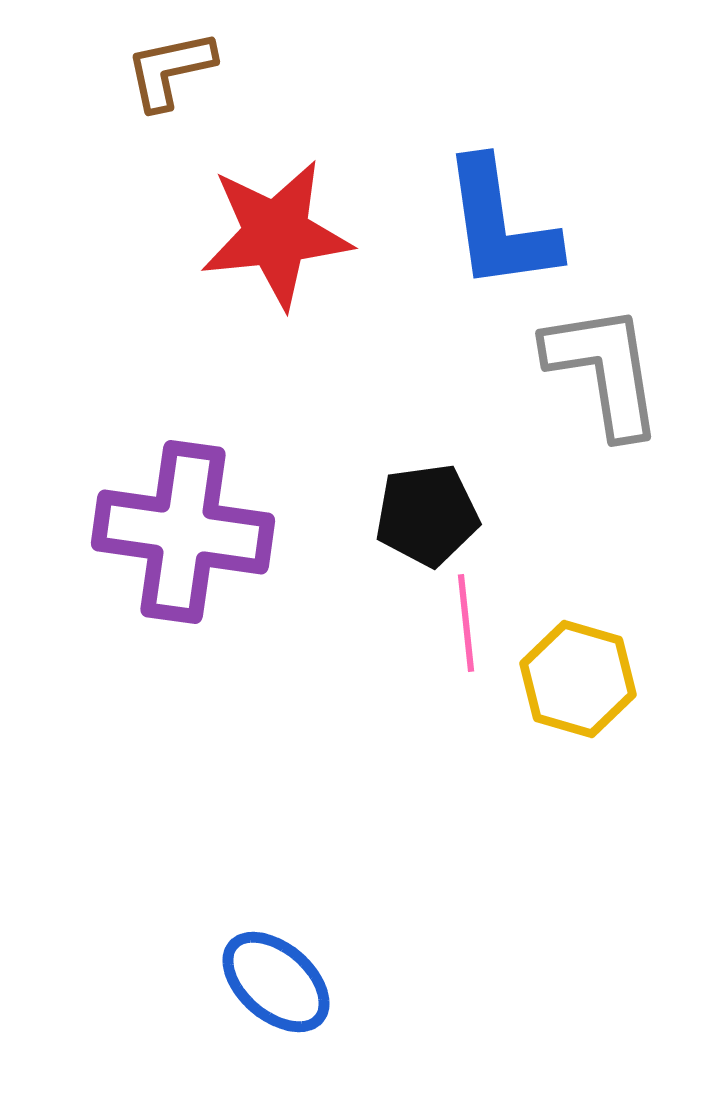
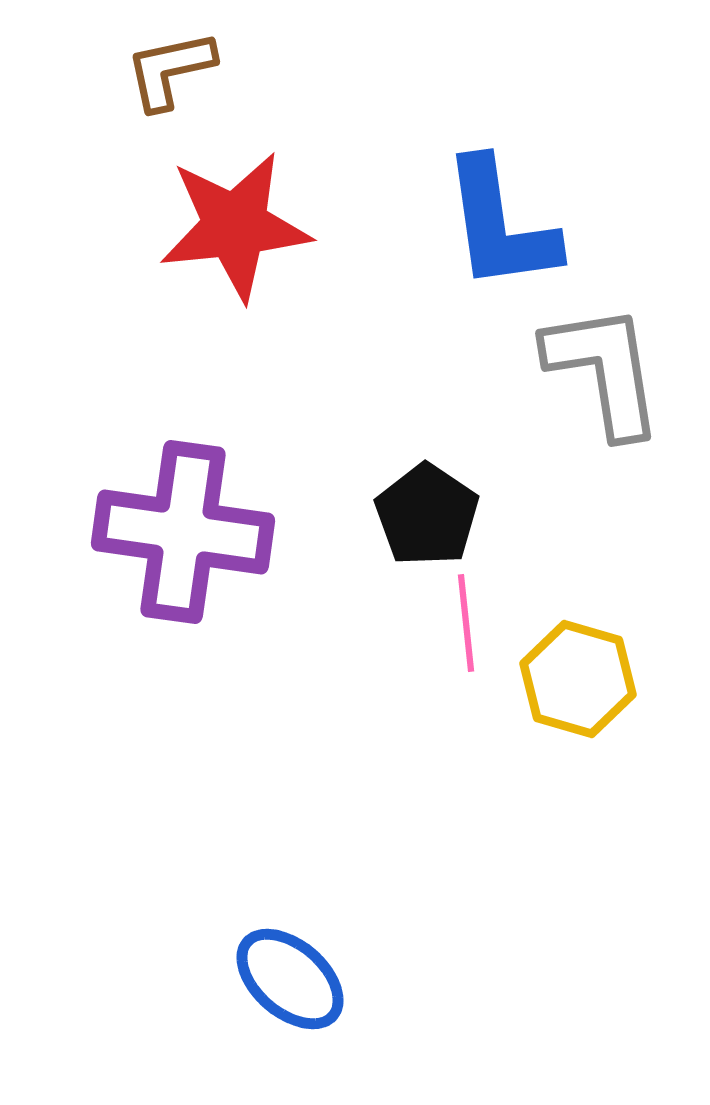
red star: moved 41 px left, 8 px up
black pentagon: rotated 30 degrees counterclockwise
blue ellipse: moved 14 px right, 3 px up
